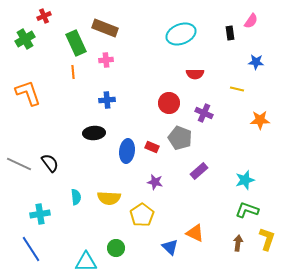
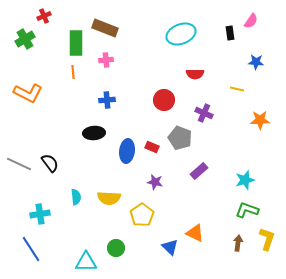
green rectangle: rotated 25 degrees clockwise
orange L-shape: rotated 136 degrees clockwise
red circle: moved 5 px left, 3 px up
